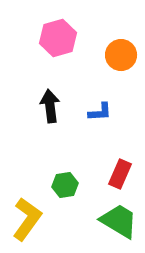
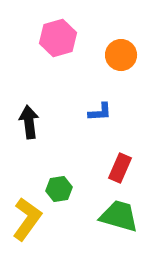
black arrow: moved 21 px left, 16 px down
red rectangle: moved 6 px up
green hexagon: moved 6 px left, 4 px down
green trapezoid: moved 5 px up; rotated 15 degrees counterclockwise
